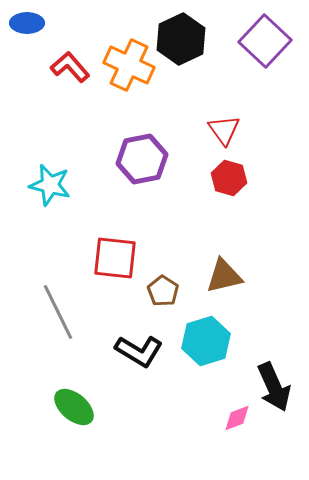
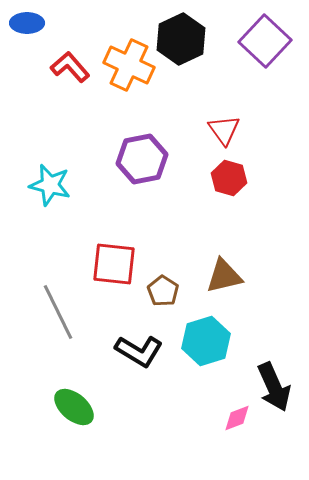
red square: moved 1 px left, 6 px down
